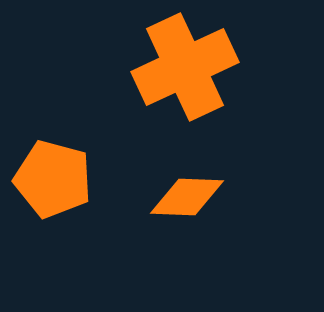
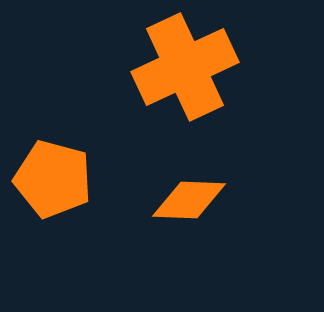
orange diamond: moved 2 px right, 3 px down
